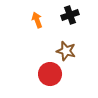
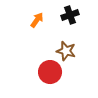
orange arrow: rotated 56 degrees clockwise
red circle: moved 2 px up
